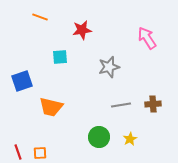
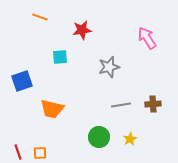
orange trapezoid: moved 1 px right, 2 px down
